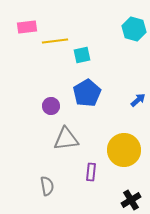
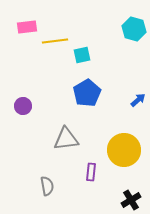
purple circle: moved 28 px left
